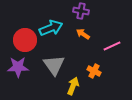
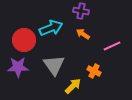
red circle: moved 1 px left
yellow arrow: rotated 24 degrees clockwise
